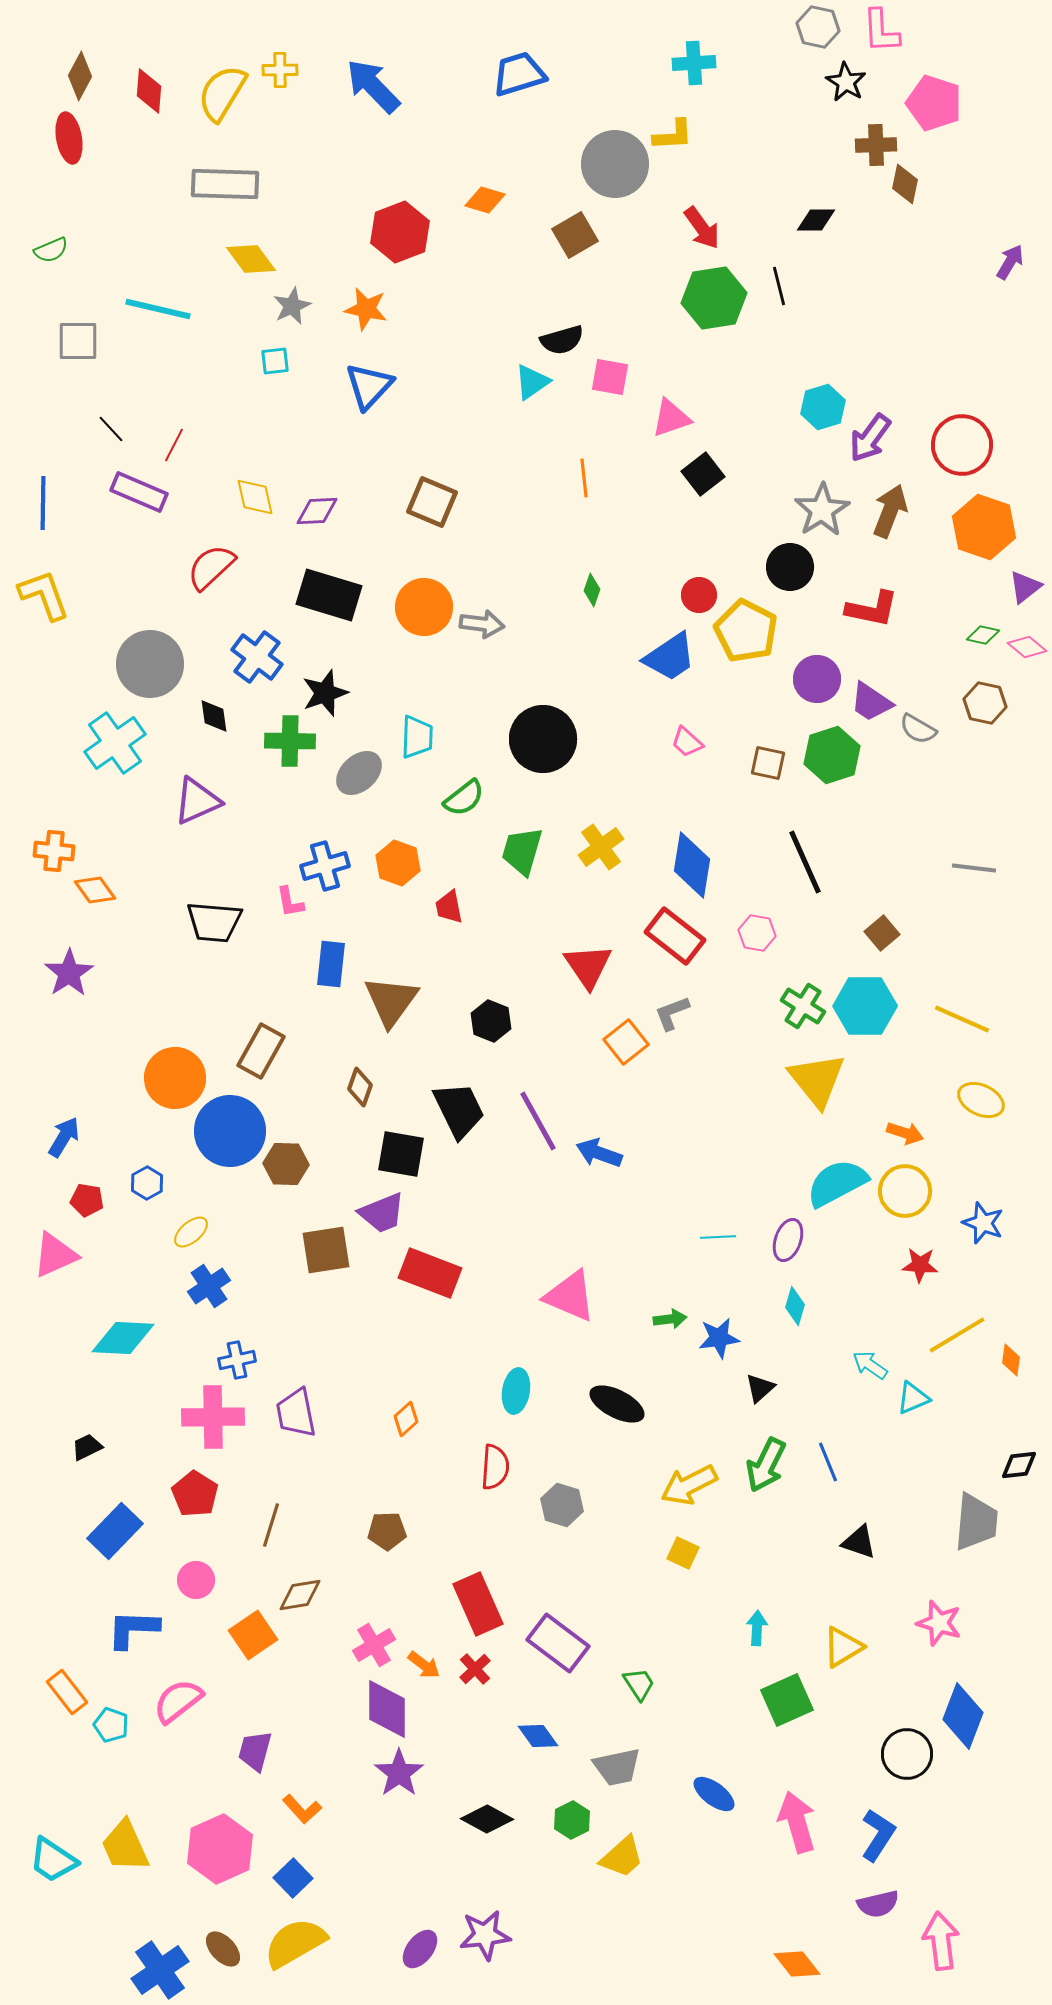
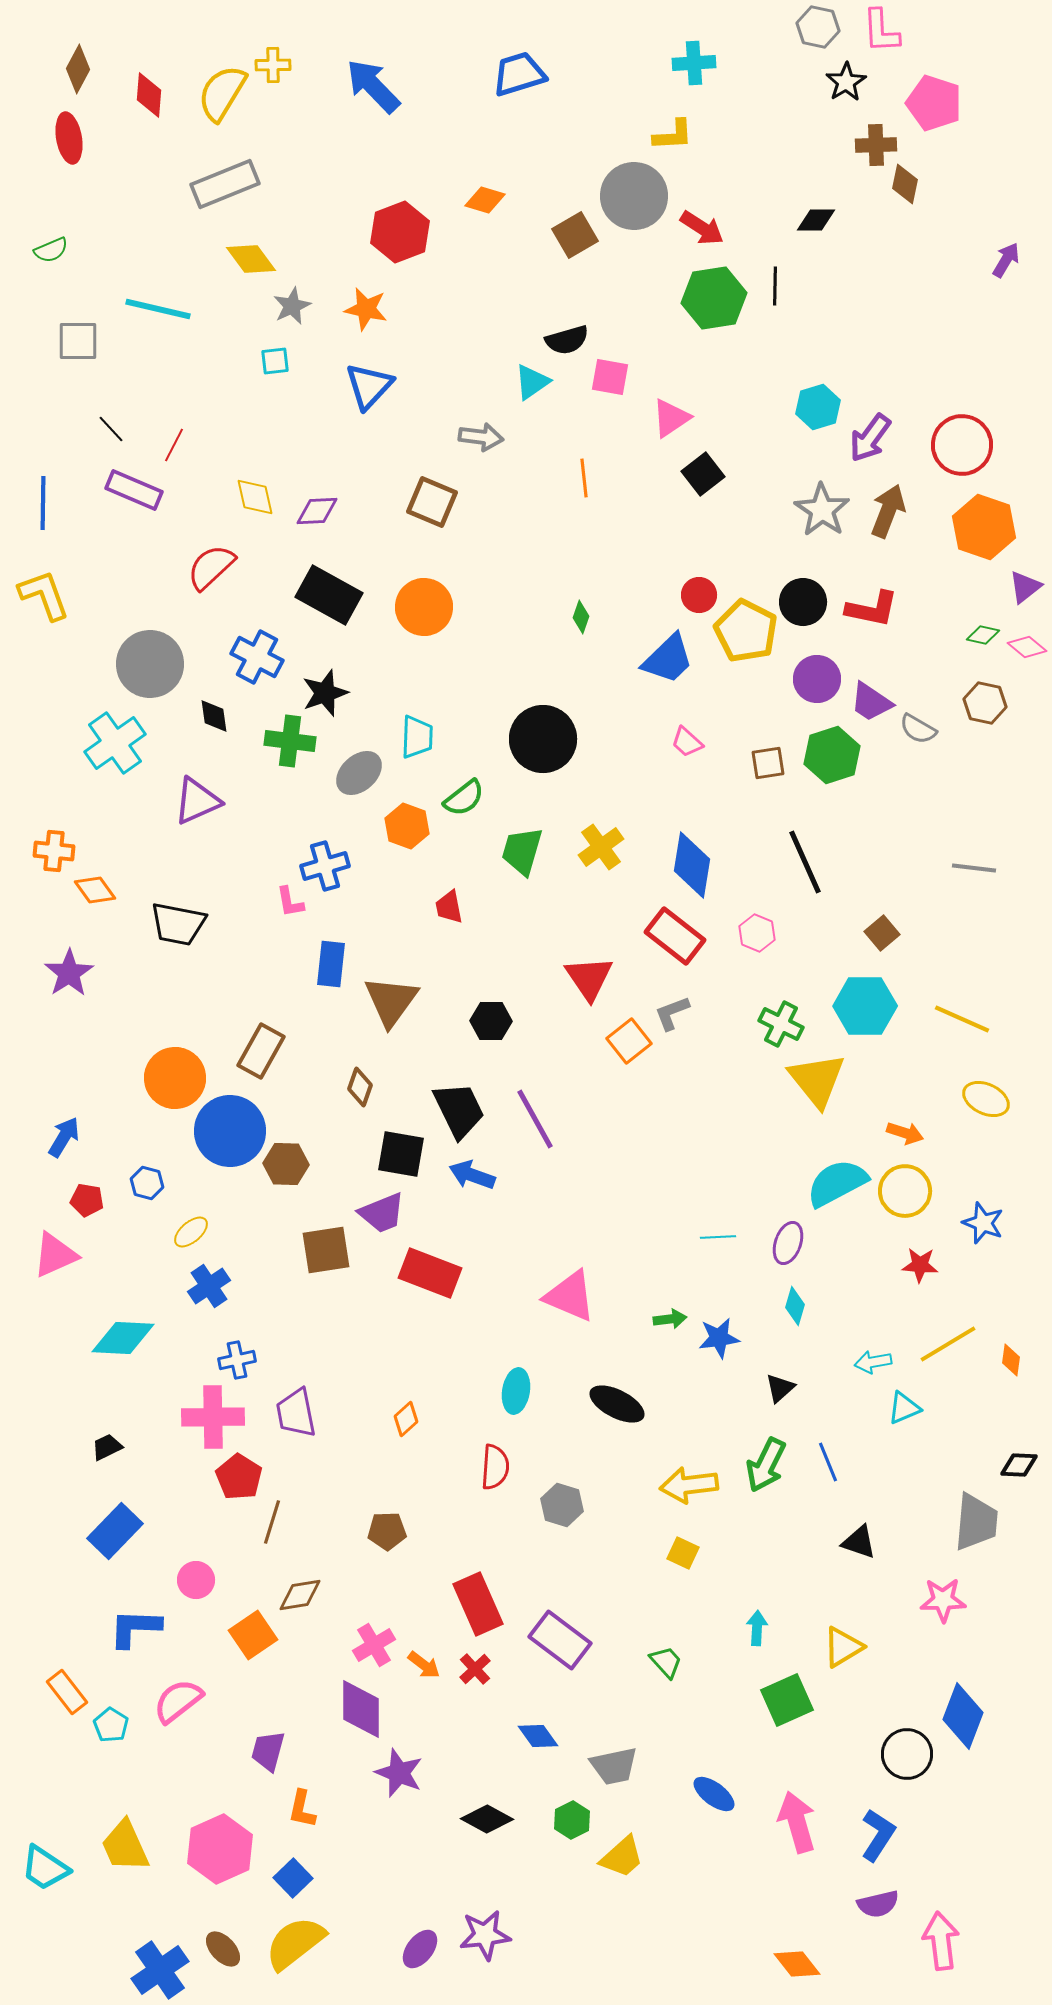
yellow cross at (280, 70): moved 7 px left, 5 px up
brown diamond at (80, 76): moved 2 px left, 7 px up
black star at (846, 82): rotated 9 degrees clockwise
red diamond at (149, 91): moved 4 px down
gray circle at (615, 164): moved 19 px right, 32 px down
gray rectangle at (225, 184): rotated 24 degrees counterclockwise
red arrow at (702, 228): rotated 21 degrees counterclockwise
purple arrow at (1010, 262): moved 4 px left, 2 px up
black line at (779, 286): moved 4 px left; rotated 15 degrees clockwise
black semicircle at (562, 340): moved 5 px right
cyan hexagon at (823, 407): moved 5 px left
pink triangle at (671, 418): rotated 15 degrees counterclockwise
purple rectangle at (139, 492): moved 5 px left, 2 px up
gray star at (822, 510): rotated 6 degrees counterclockwise
brown arrow at (890, 511): moved 2 px left
black circle at (790, 567): moved 13 px right, 35 px down
green diamond at (592, 590): moved 11 px left, 27 px down
black rectangle at (329, 595): rotated 12 degrees clockwise
gray arrow at (482, 624): moved 1 px left, 187 px up
blue cross at (257, 657): rotated 9 degrees counterclockwise
blue trapezoid at (670, 657): moved 2 px left, 2 px down; rotated 10 degrees counterclockwise
green cross at (290, 741): rotated 6 degrees clockwise
brown square at (768, 763): rotated 21 degrees counterclockwise
orange hexagon at (398, 863): moved 9 px right, 37 px up
black trapezoid at (214, 922): moved 36 px left, 2 px down; rotated 6 degrees clockwise
pink hexagon at (757, 933): rotated 12 degrees clockwise
red triangle at (588, 966): moved 1 px right, 12 px down
green cross at (803, 1006): moved 22 px left, 18 px down; rotated 6 degrees counterclockwise
black hexagon at (491, 1021): rotated 21 degrees counterclockwise
orange square at (626, 1042): moved 3 px right, 1 px up
yellow ellipse at (981, 1100): moved 5 px right, 1 px up
purple line at (538, 1121): moved 3 px left, 2 px up
blue arrow at (599, 1153): moved 127 px left, 22 px down
blue hexagon at (147, 1183): rotated 16 degrees counterclockwise
purple ellipse at (788, 1240): moved 3 px down
yellow line at (957, 1335): moved 9 px left, 9 px down
cyan arrow at (870, 1365): moved 3 px right, 3 px up; rotated 45 degrees counterclockwise
black triangle at (760, 1388): moved 20 px right
cyan triangle at (913, 1398): moved 9 px left, 10 px down
black trapezoid at (87, 1447): moved 20 px right
black diamond at (1019, 1465): rotated 9 degrees clockwise
yellow arrow at (689, 1485): rotated 20 degrees clockwise
red pentagon at (195, 1494): moved 44 px right, 17 px up
brown line at (271, 1525): moved 1 px right, 3 px up
pink star at (939, 1623): moved 4 px right, 23 px up; rotated 18 degrees counterclockwise
blue L-shape at (133, 1629): moved 2 px right, 1 px up
purple rectangle at (558, 1643): moved 2 px right, 3 px up
green trapezoid at (639, 1684): moved 27 px right, 22 px up; rotated 9 degrees counterclockwise
purple diamond at (387, 1709): moved 26 px left
cyan pentagon at (111, 1725): rotated 12 degrees clockwise
purple trapezoid at (255, 1751): moved 13 px right
gray trapezoid at (617, 1767): moved 3 px left, 1 px up
purple star at (399, 1773): rotated 15 degrees counterclockwise
orange L-shape at (302, 1809): rotated 54 degrees clockwise
cyan trapezoid at (53, 1860): moved 8 px left, 8 px down
yellow semicircle at (295, 1943): rotated 8 degrees counterclockwise
